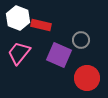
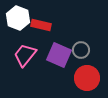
gray circle: moved 10 px down
pink trapezoid: moved 6 px right, 2 px down
